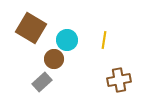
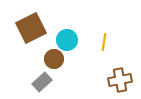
brown square: rotated 32 degrees clockwise
yellow line: moved 2 px down
brown cross: moved 1 px right
